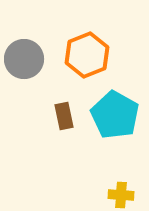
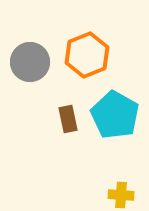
gray circle: moved 6 px right, 3 px down
brown rectangle: moved 4 px right, 3 px down
